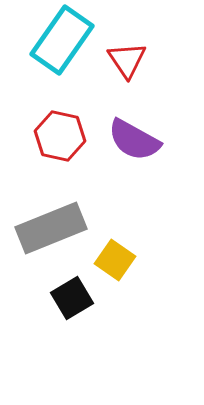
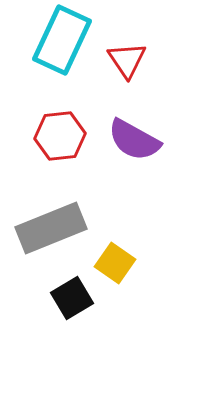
cyan rectangle: rotated 10 degrees counterclockwise
red hexagon: rotated 18 degrees counterclockwise
yellow square: moved 3 px down
